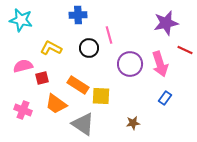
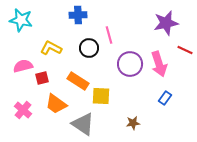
pink arrow: moved 1 px left
orange rectangle: moved 4 px up
pink cross: rotated 18 degrees clockwise
